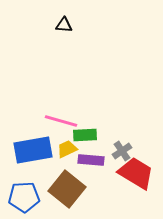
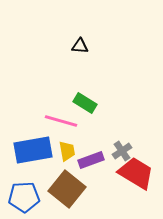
black triangle: moved 16 px right, 21 px down
green rectangle: moved 32 px up; rotated 35 degrees clockwise
yellow trapezoid: moved 2 px down; rotated 105 degrees clockwise
purple rectangle: rotated 25 degrees counterclockwise
